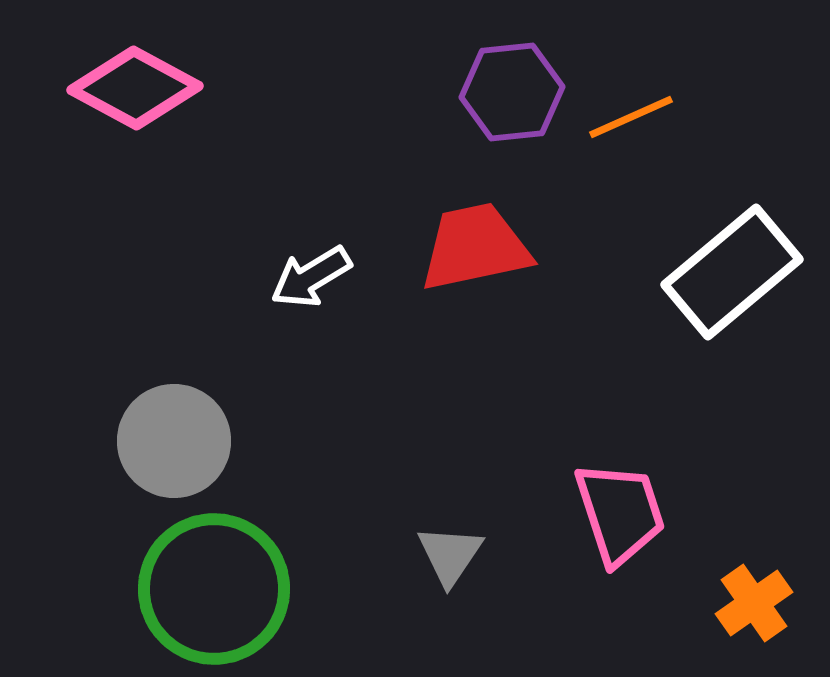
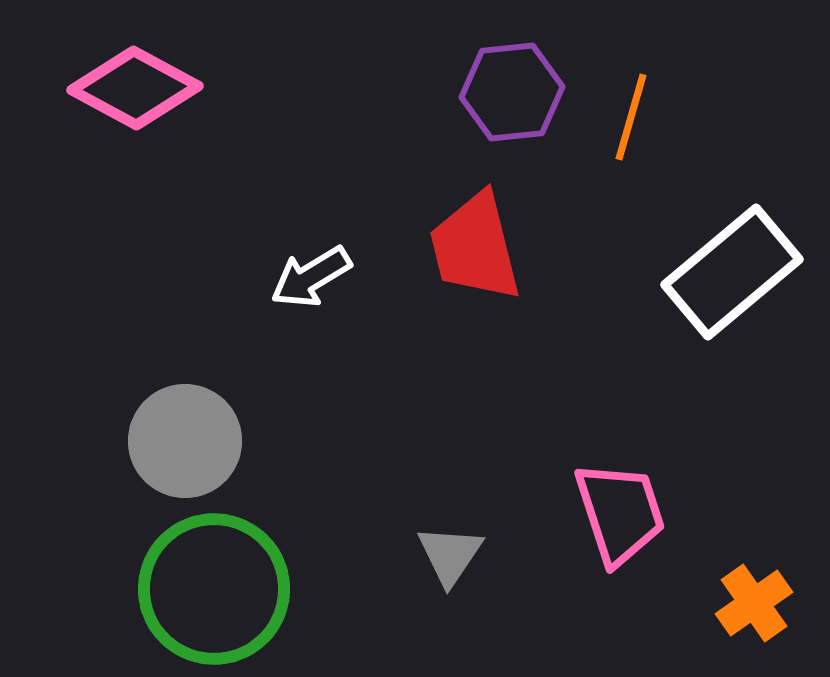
orange line: rotated 50 degrees counterclockwise
red trapezoid: rotated 92 degrees counterclockwise
gray circle: moved 11 px right
